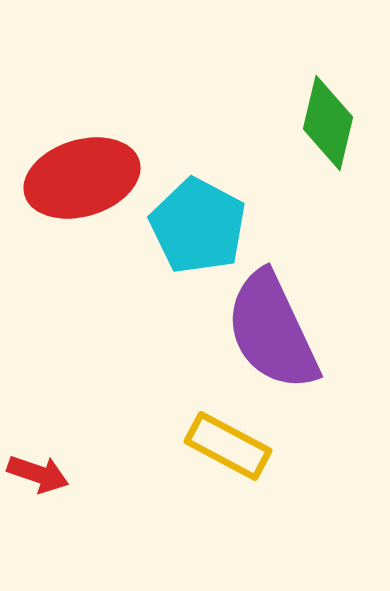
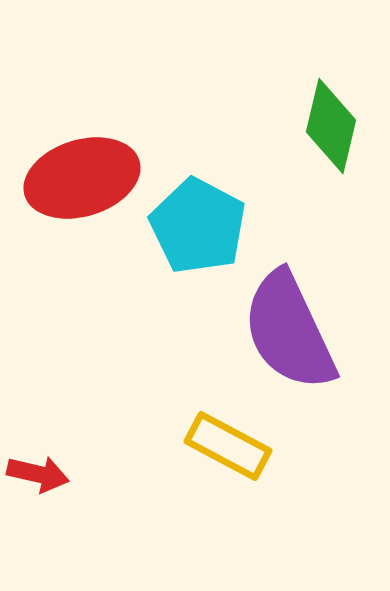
green diamond: moved 3 px right, 3 px down
purple semicircle: moved 17 px right
red arrow: rotated 6 degrees counterclockwise
